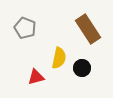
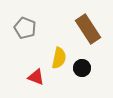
red triangle: rotated 36 degrees clockwise
